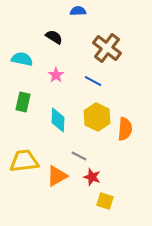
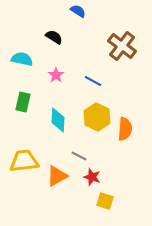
blue semicircle: rotated 35 degrees clockwise
brown cross: moved 15 px right, 2 px up
